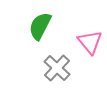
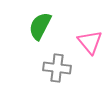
gray cross: rotated 36 degrees counterclockwise
